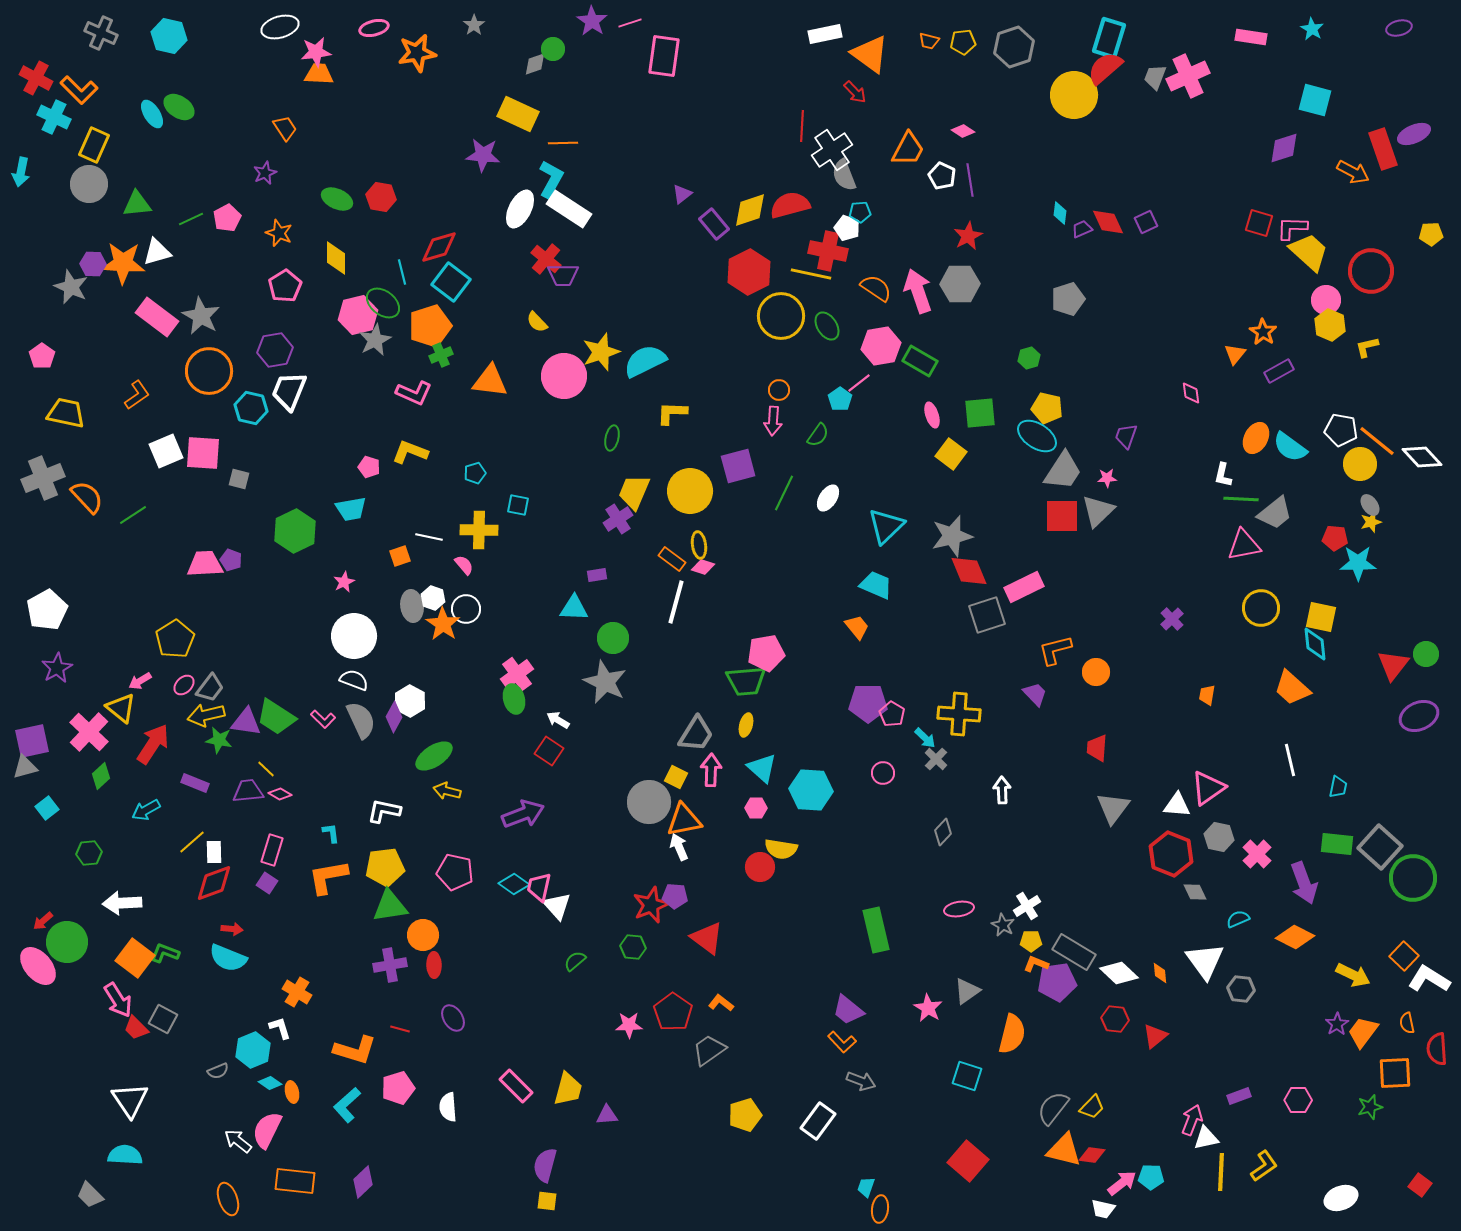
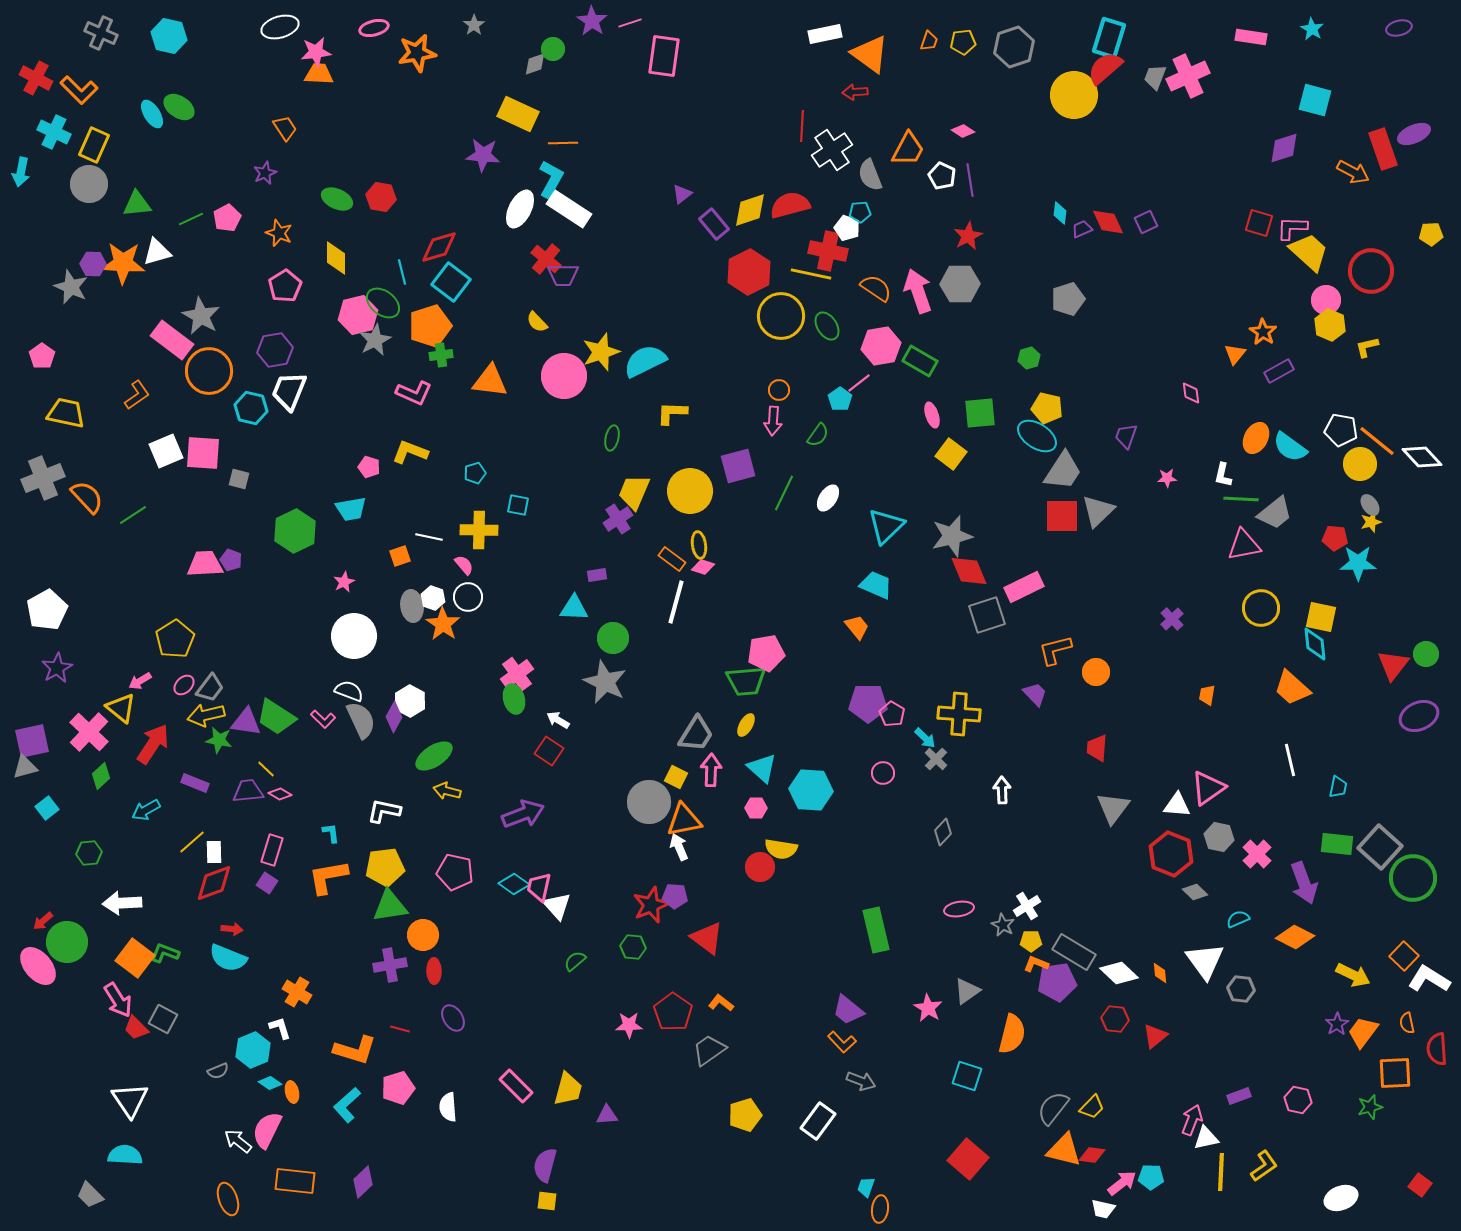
orange trapezoid at (929, 41): rotated 85 degrees counterclockwise
red arrow at (855, 92): rotated 130 degrees clockwise
cyan cross at (54, 117): moved 15 px down
gray semicircle at (844, 175): moved 26 px right
pink rectangle at (157, 317): moved 15 px right, 23 px down
green cross at (441, 355): rotated 15 degrees clockwise
pink star at (1107, 478): moved 60 px right
white circle at (466, 609): moved 2 px right, 12 px up
white semicircle at (354, 680): moved 5 px left, 11 px down
yellow ellipse at (746, 725): rotated 15 degrees clockwise
gray diamond at (1195, 892): rotated 20 degrees counterclockwise
red ellipse at (434, 965): moved 6 px down
pink hexagon at (1298, 1100): rotated 12 degrees clockwise
red square at (968, 1161): moved 2 px up
